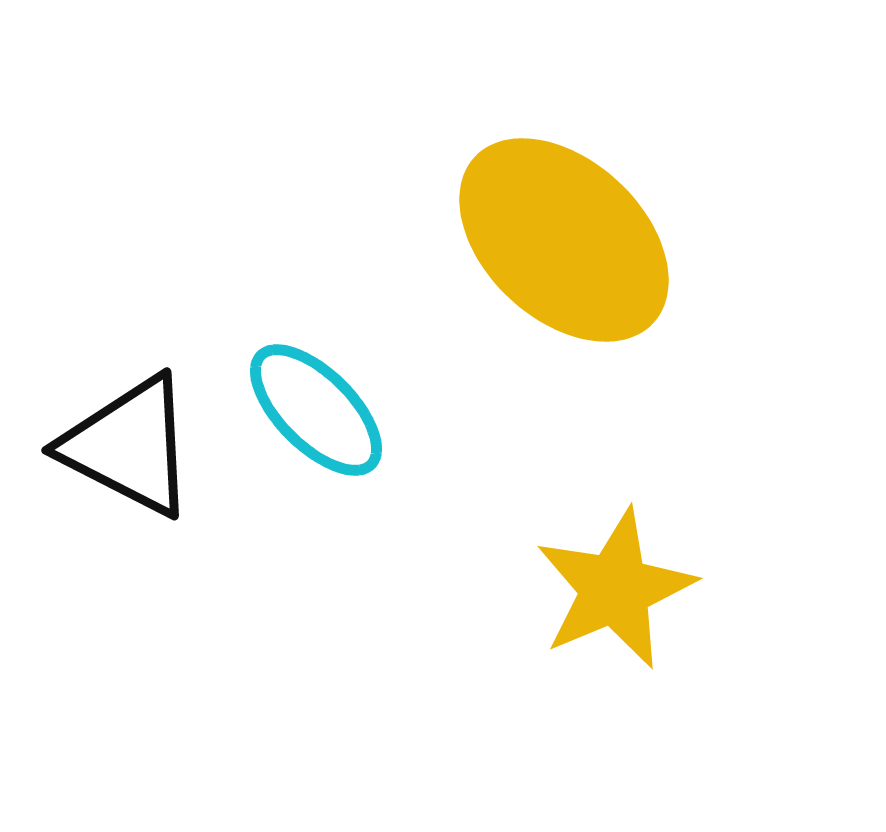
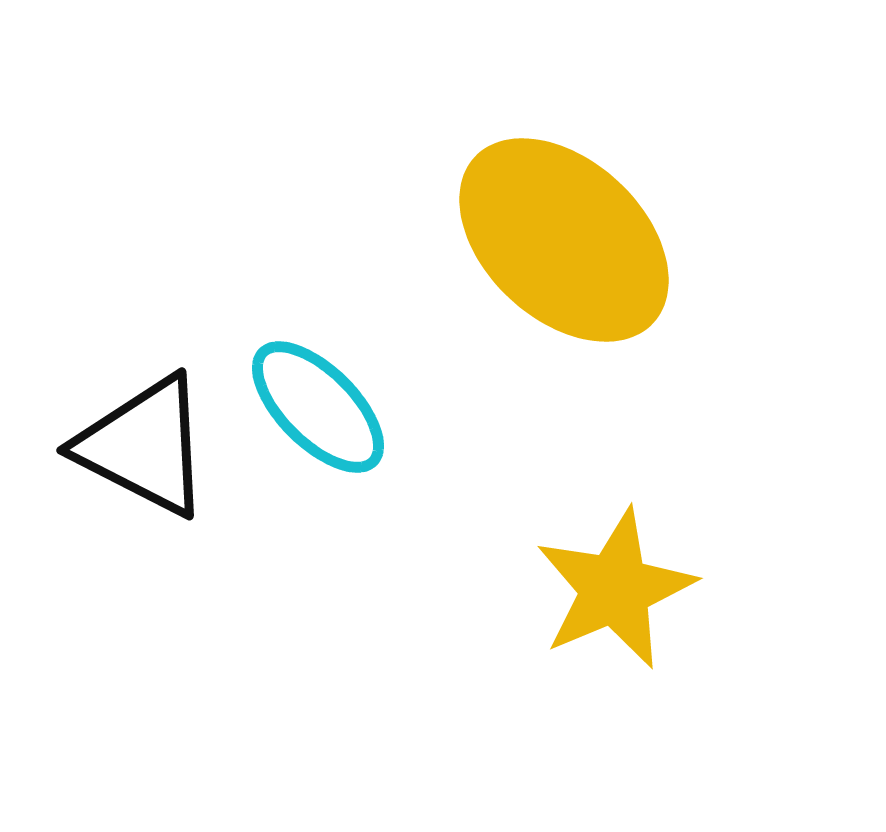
cyan ellipse: moved 2 px right, 3 px up
black triangle: moved 15 px right
